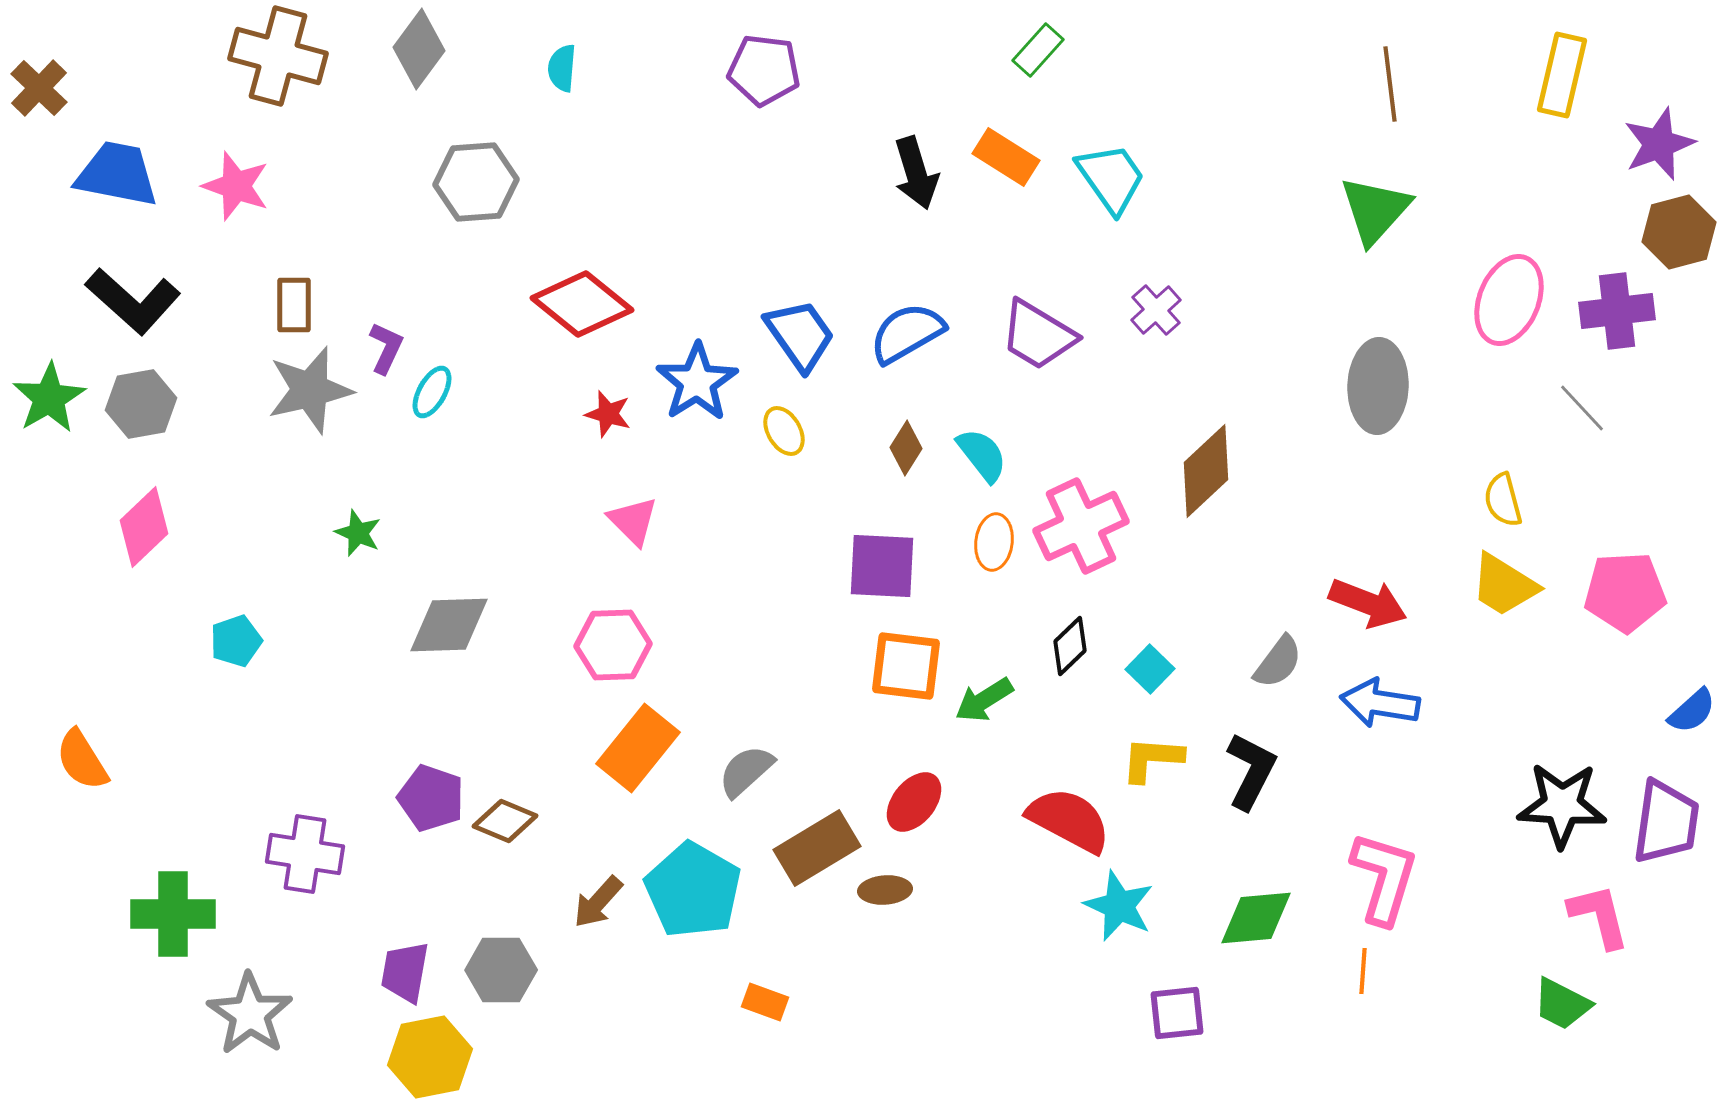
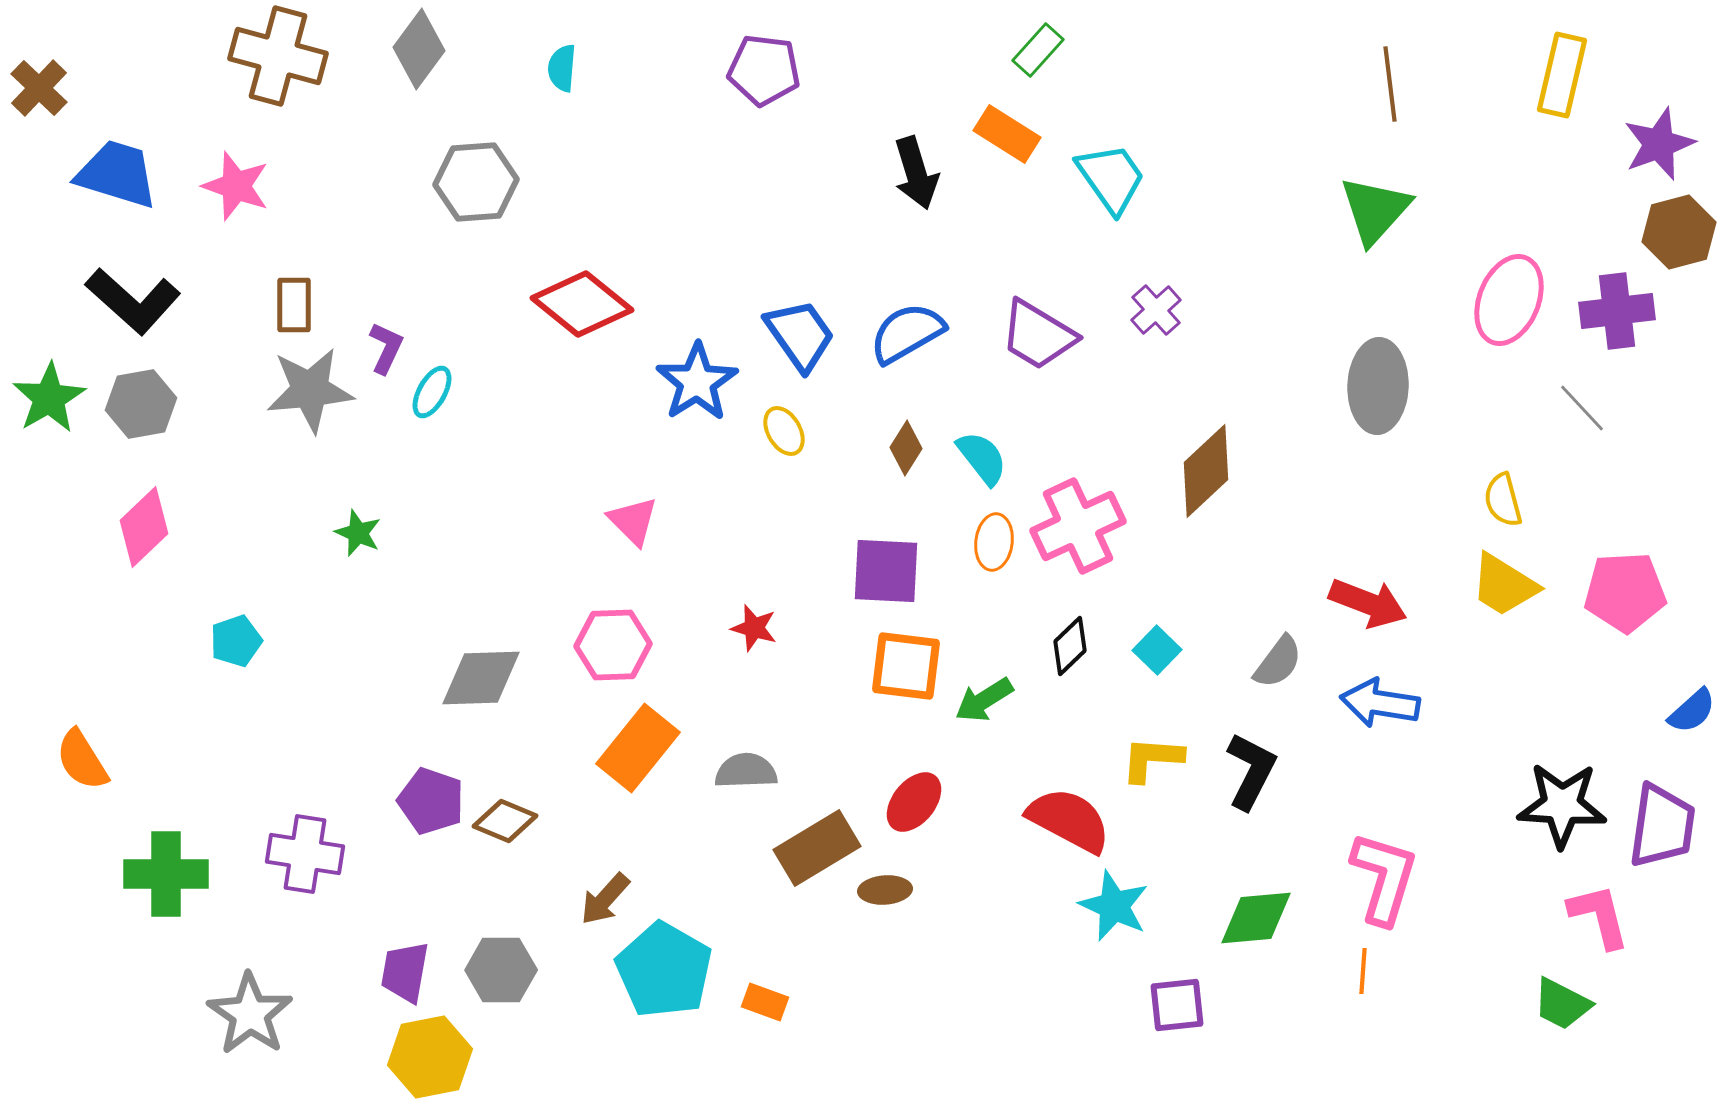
orange rectangle at (1006, 157): moved 1 px right, 23 px up
blue trapezoid at (117, 174): rotated 6 degrees clockwise
gray star at (310, 390): rotated 8 degrees clockwise
red star at (608, 414): moved 146 px right, 214 px down
cyan semicircle at (982, 455): moved 3 px down
pink cross at (1081, 526): moved 3 px left
purple square at (882, 566): moved 4 px right, 5 px down
gray diamond at (449, 625): moved 32 px right, 53 px down
cyan square at (1150, 669): moved 7 px right, 19 px up
gray semicircle at (746, 771): rotated 40 degrees clockwise
purple pentagon at (431, 798): moved 3 px down
purple trapezoid at (1666, 822): moved 4 px left, 4 px down
cyan pentagon at (693, 890): moved 29 px left, 80 px down
brown arrow at (598, 902): moved 7 px right, 3 px up
cyan star at (1119, 906): moved 5 px left
green cross at (173, 914): moved 7 px left, 40 px up
purple square at (1177, 1013): moved 8 px up
